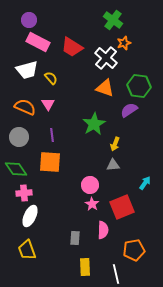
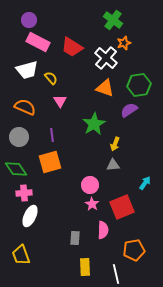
green hexagon: moved 1 px up; rotated 15 degrees counterclockwise
pink triangle: moved 12 px right, 3 px up
orange square: rotated 20 degrees counterclockwise
yellow trapezoid: moved 6 px left, 5 px down
